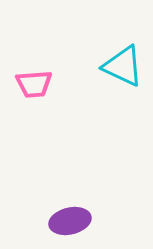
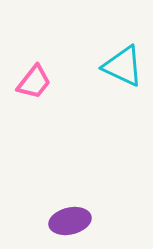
pink trapezoid: moved 2 px up; rotated 48 degrees counterclockwise
